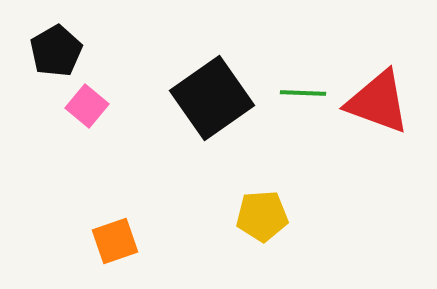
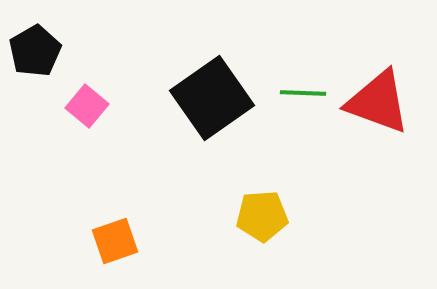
black pentagon: moved 21 px left
